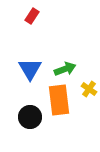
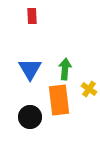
red rectangle: rotated 35 degrees counterclockwise
green arrow: rotated 65 degrees counterclockwise
